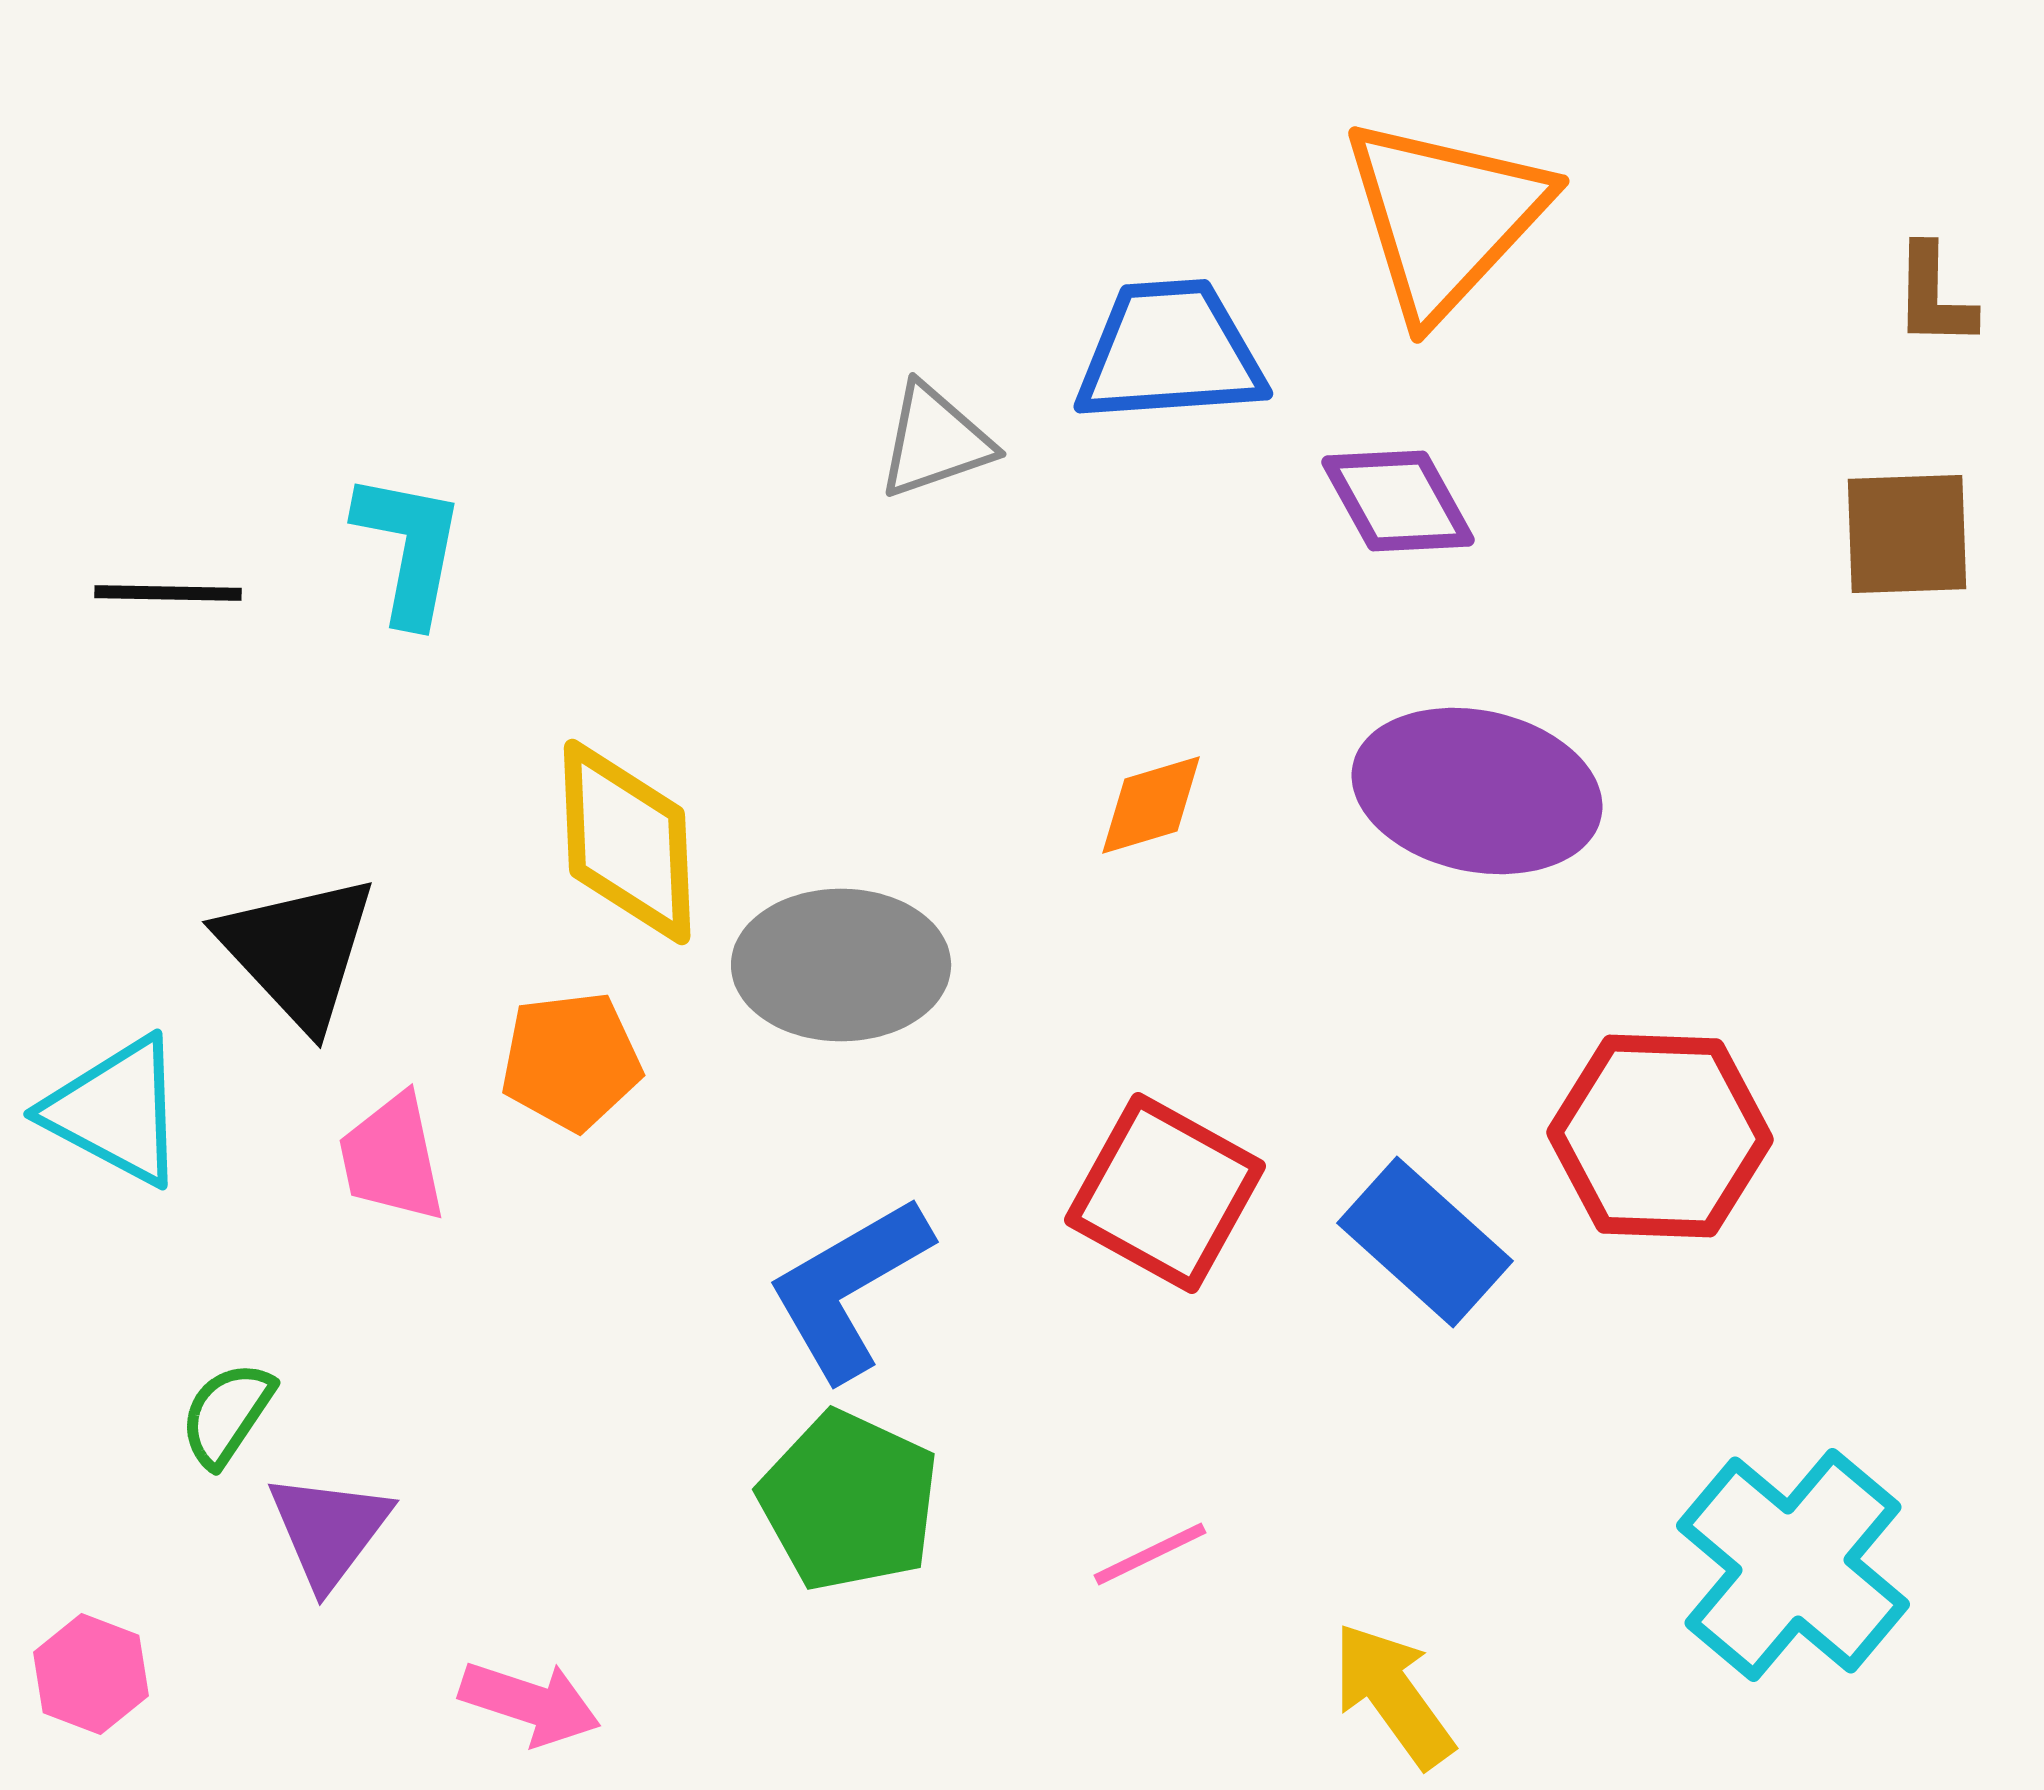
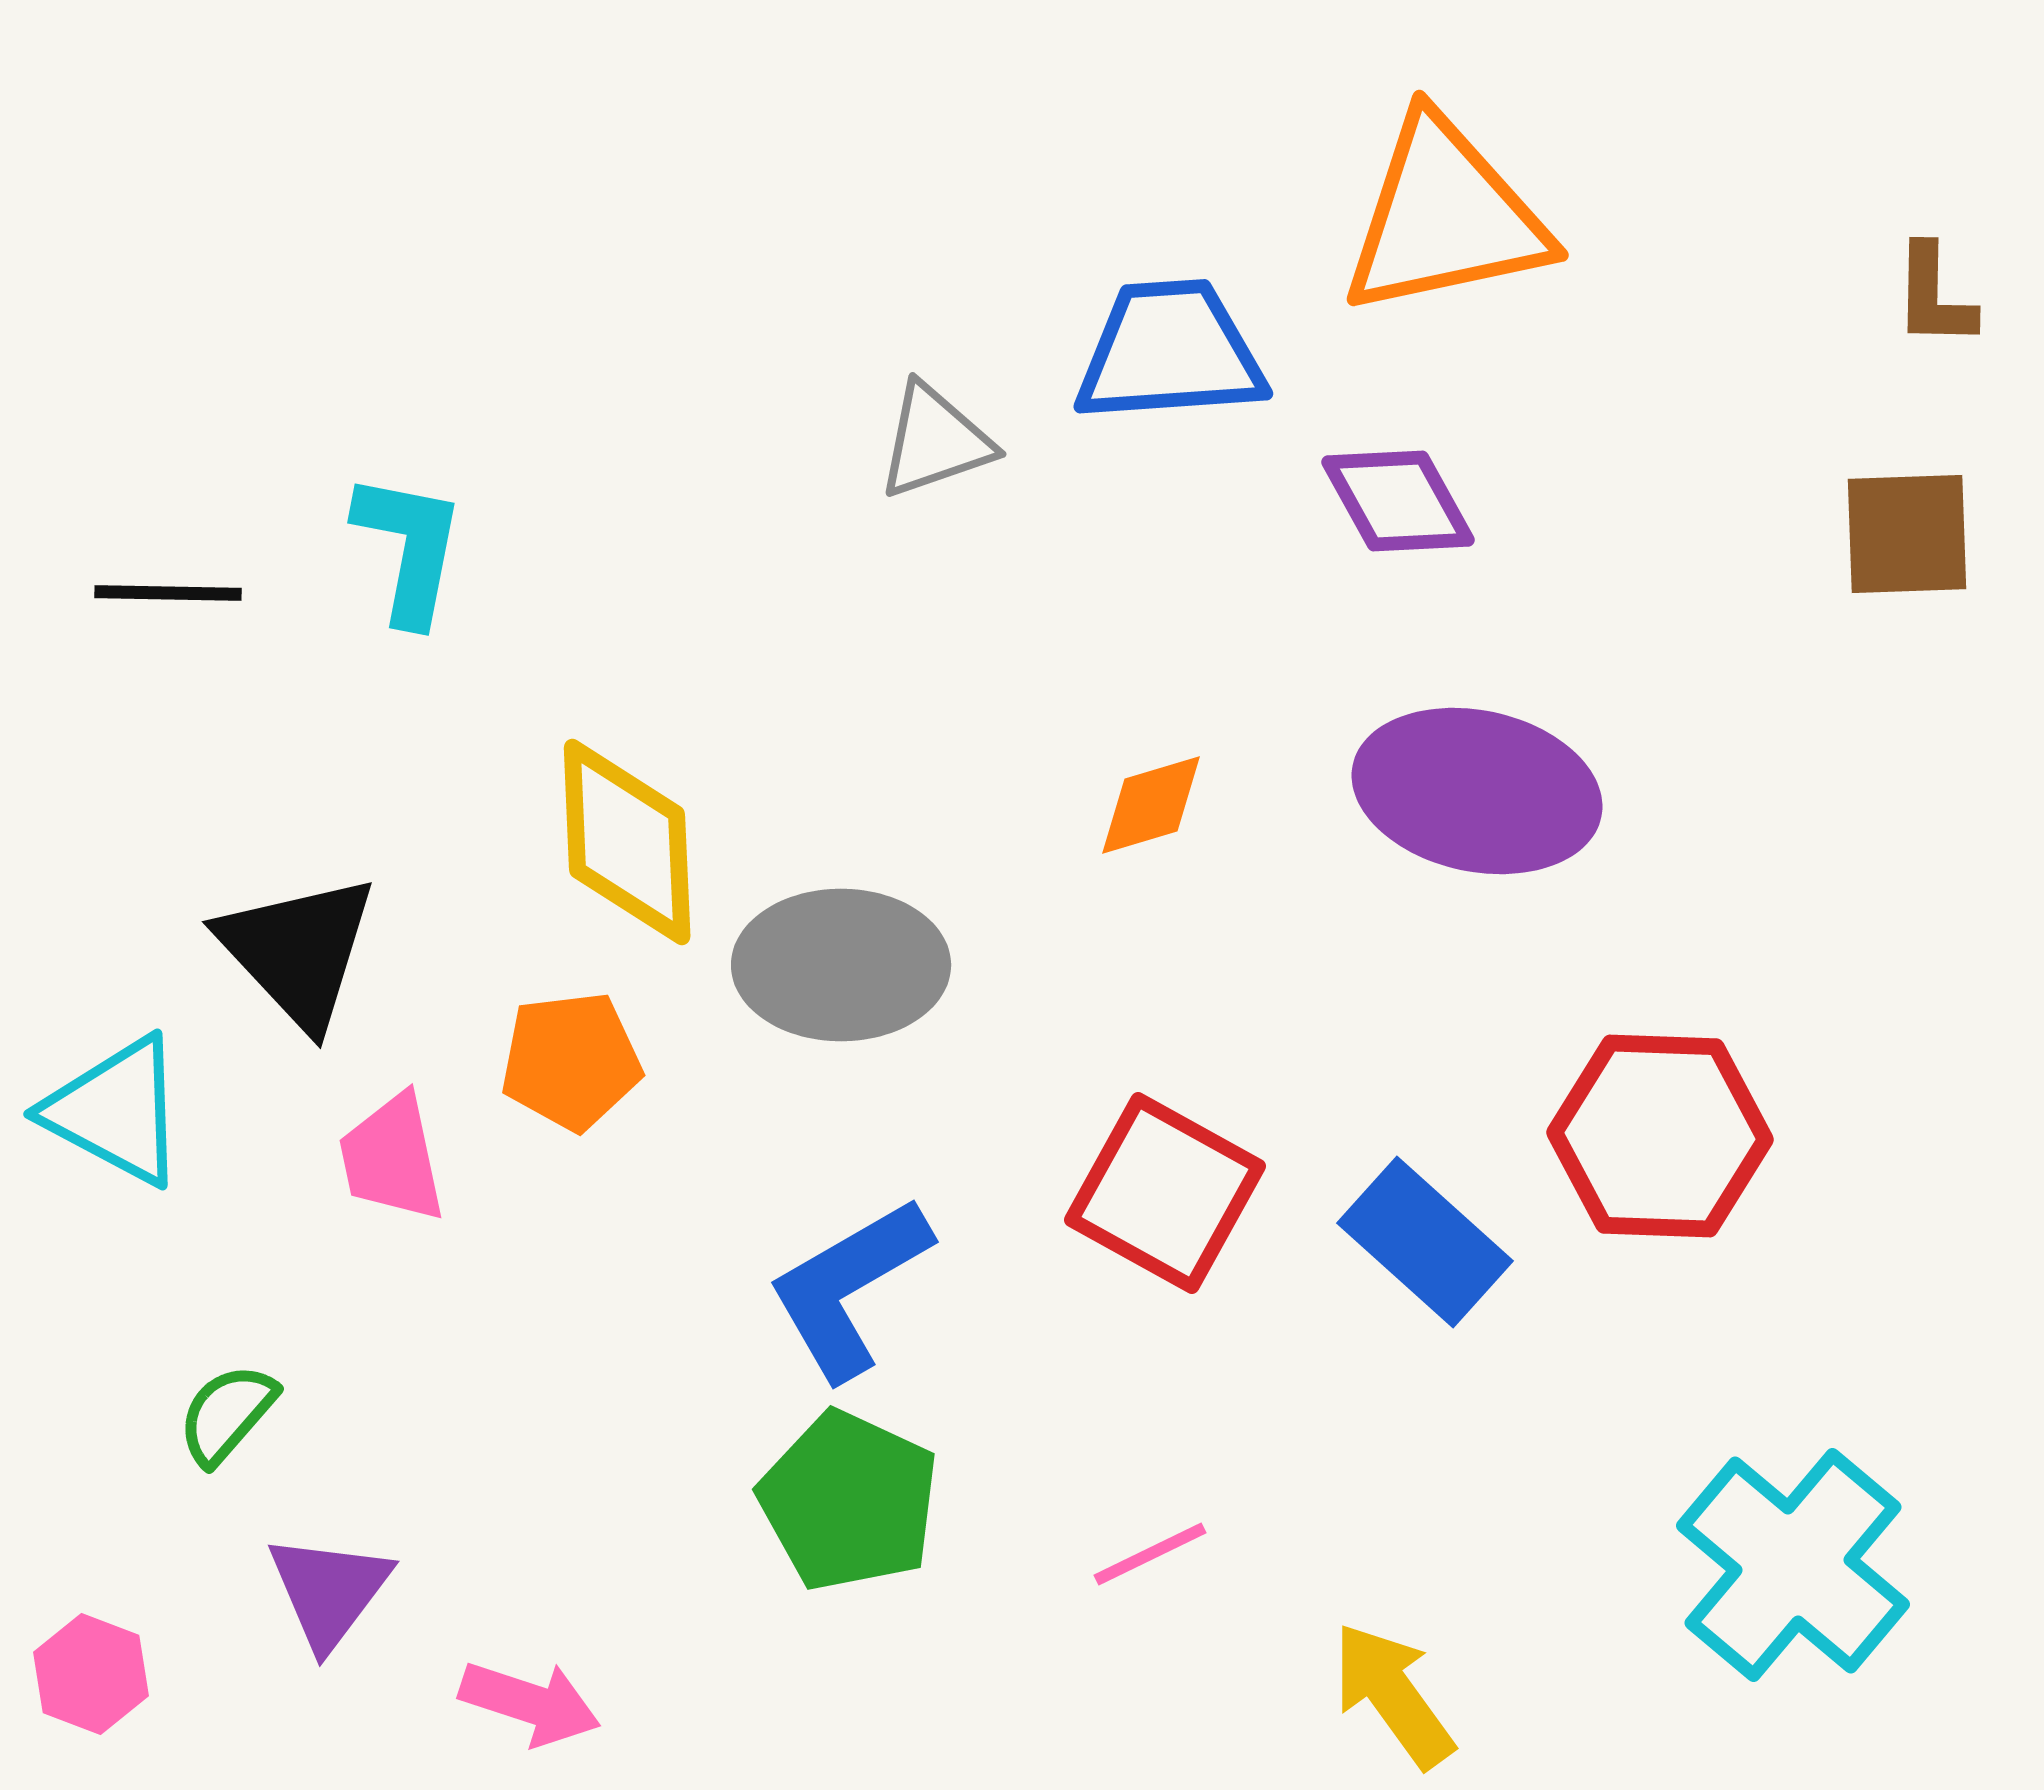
orange triangle: rotated 35 degrees clockwise
green semicircle: rotated 7 degrees clockwise
purple triangle: moved 61 px down
